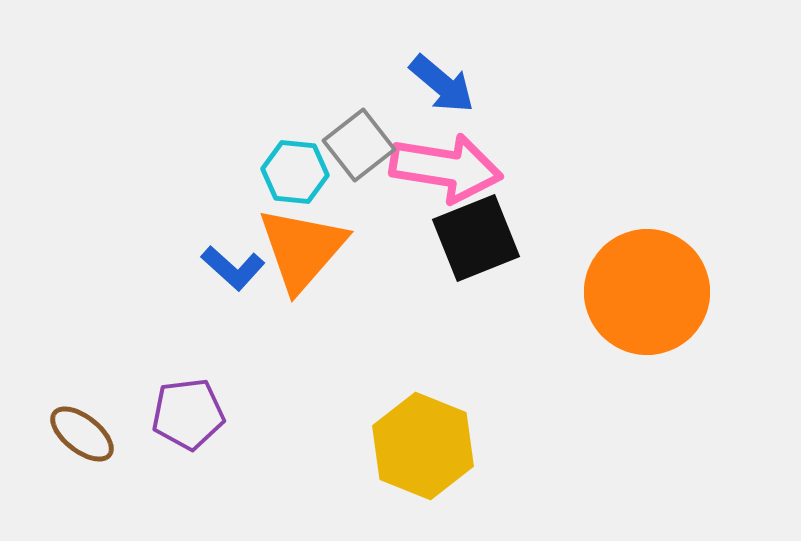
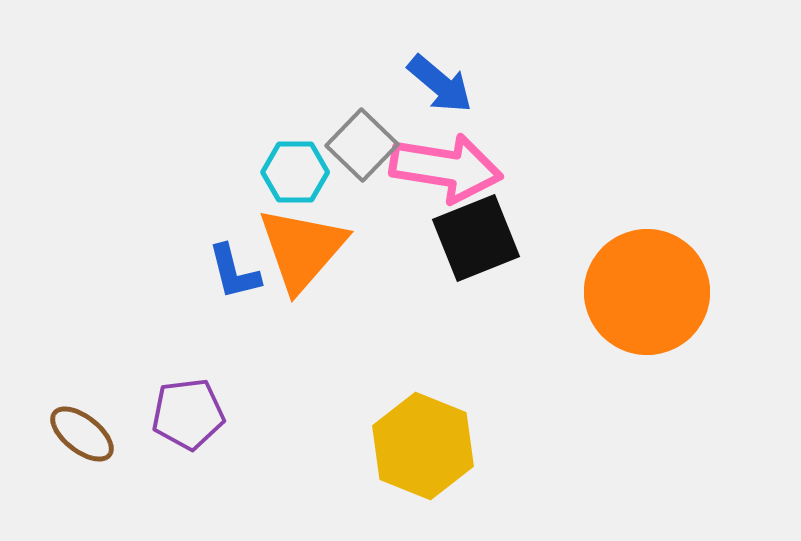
blue arrow: moved 2 px left
gray square: moved 3 px right; rotated 8 degrees counterclockwise
cyan hexagon: rotated 6 degrees counterclockwise
blue L-shape: moved 1 px right, 4 px down; rotated 34 degrees clockwise
